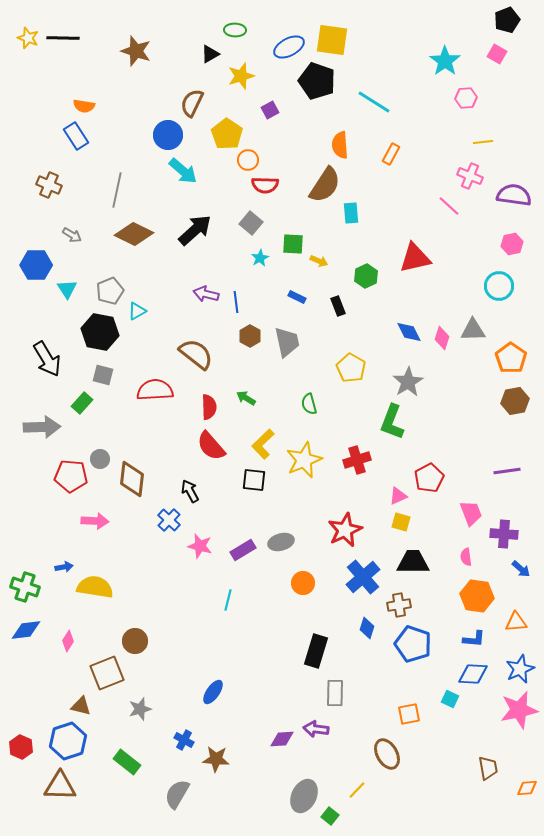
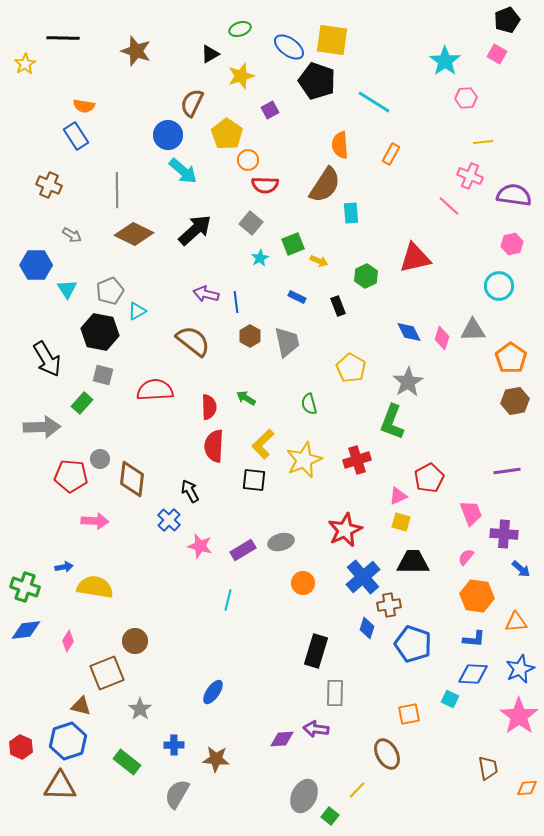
green ellipse at (235, 30): moved 5 px right, 1 px up; rotated 20 degrees counterclockwise
yellow star at (28, 38): moved 3 px left, 26 px down; rotated 20 degrees clockwise
blue ellipse at (289, 47): rotated 64 degrees clockwise
gray line at (117, 190): rotated 12 degrees counterclockwise
green square at (293, 244): rotated 25 degrees counterclockwise
brown semicircle at (196, 354): moved 3 px left, 13 px up
red semicircle at (211, 446): moved 3 px right; rotated 44 degrees clockwise
pink semicircle at (466, 557): rotated 48 degrees clockwise
brown cross at (399, 605): moved 10 px left
gray star at (140, 709): rotated 20 degrees counterclockwise
pink star at (519, 710): moved 6 px down; rotated 24 degrees counterclockwise
blue cross at (184, 740): moved 10 px left, 5 px down; rotated 30 degrees counterclockwise
